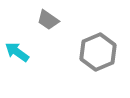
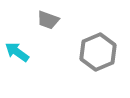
gray trapezoid: rotated 15 degrees counterclockwise
